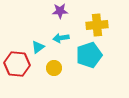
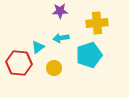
yellow cross: moved 2 px up
red hexagon: moved 2 px right, 1 px up
